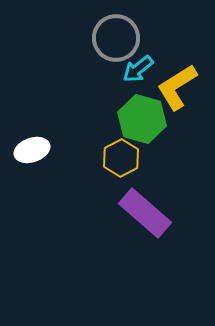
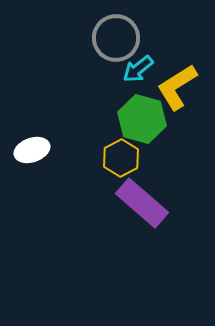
purple rectangle: moved 3 px left, 10 px up
